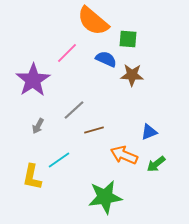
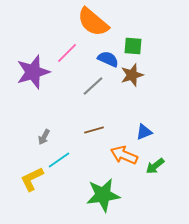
orange semicircle: moved 1 px down
green square: moved 5 px right, 7 px down
blue semicircle: moved 2 px right
brown star: rotated 20 degrees counterclockwise
purple star: moved 8 px up; rotated 16 degrees clockwise
gray line: moved 19 px right, 24 px up
gray arrow: moved 6 px right, 11 px down
blue triangle: moved 5 px left
green arrow: moved 1 px left, 2 px down
yellow L-shape: moved 2 px down; rotated 52 degrees clockwise
green star: moved 2 px left, 2 px up
